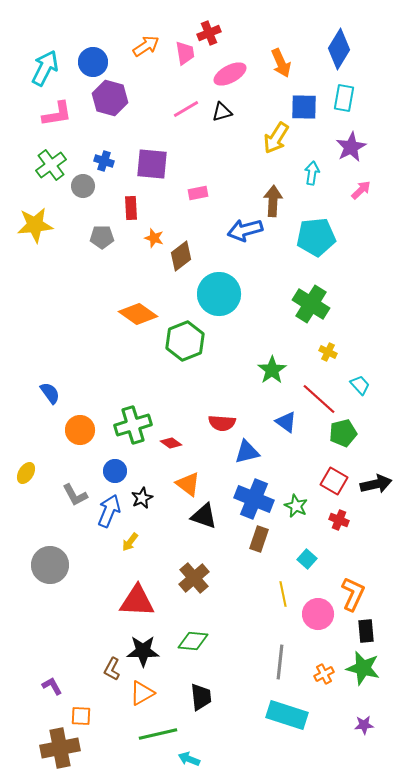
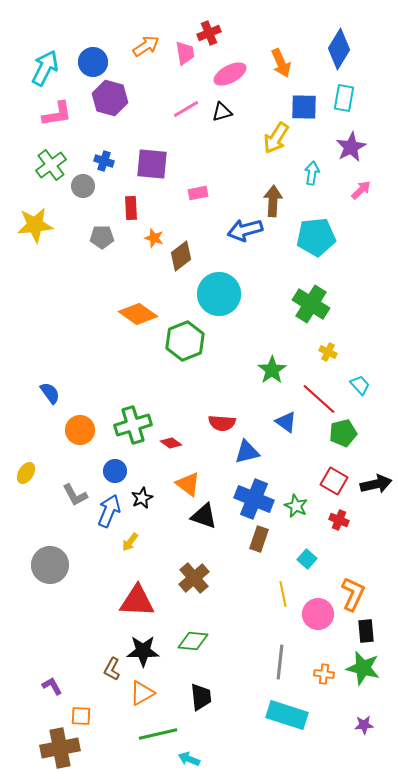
orange cross at (324, 674): rotated 36 degrees clockwise
